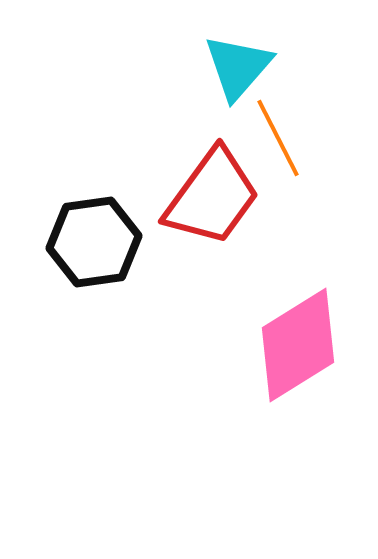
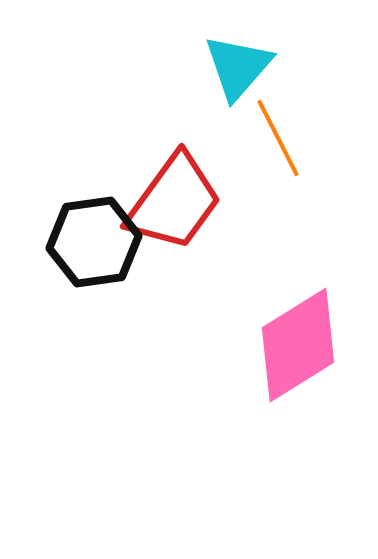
red trapezoid: moved 38 px left, 5 px down
